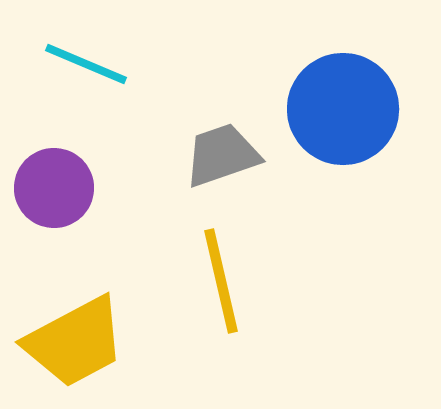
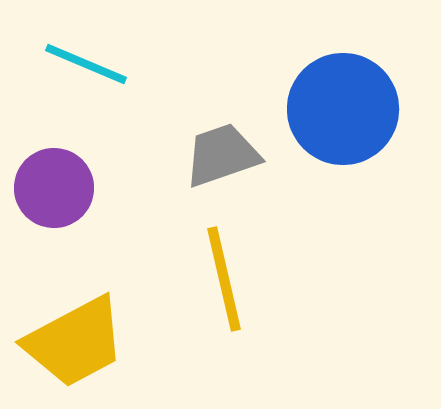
yellow line: moved 3 px right, 2 px up
